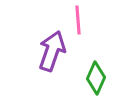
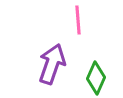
purple arrow: moved 13 px down
